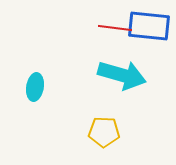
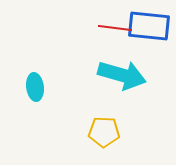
cyan ellipse: rotated 16 degrees counterclockwise
